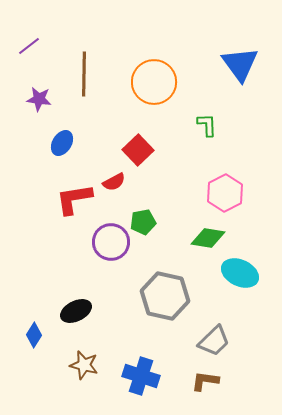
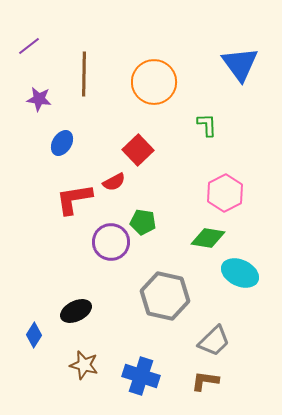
green pentagon: rotated 20 degrees clockwise
